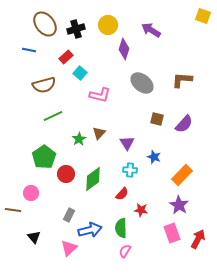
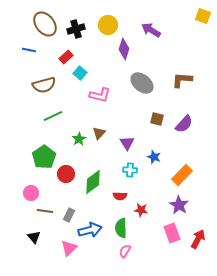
green diamond: moved 3 px down
red semicircle: moved 2 px left, 2 px down; rotated 48 degrees clockwise
brown line: moved 32 px right, 1 px down
